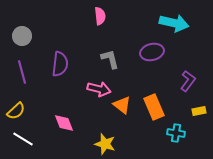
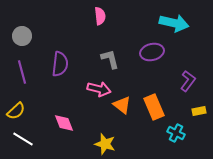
cyan cross: rotated 18 degrees clockwise
